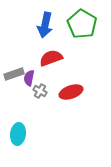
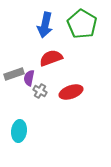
cyan ellipse: moved 1 px right, 3 px up
